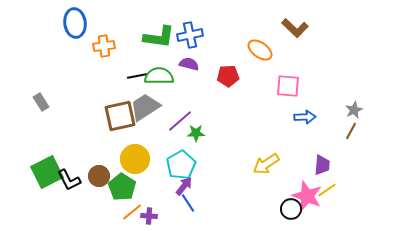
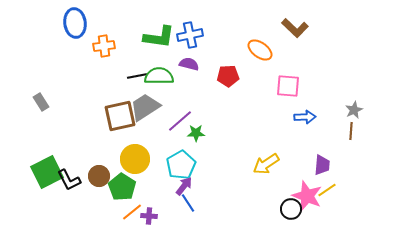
brown line: rotated 24 degrees counterclockwise
